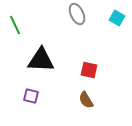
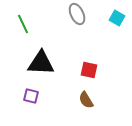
green line: moved 8 px right, 1 px up
black triangle: moved 3 px down
